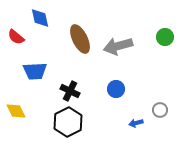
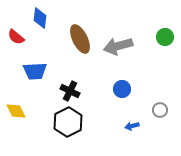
blue diamond: rotated 20 degrees clockwise
blue circle: moved 6 px right
blue arrow: moved 4 px left, 3 px down
